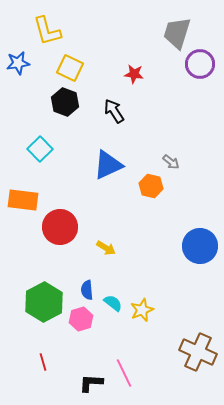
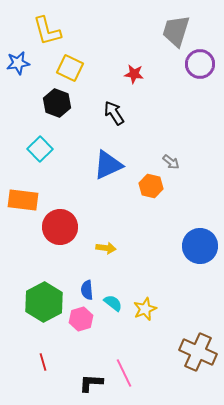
gray trapezoid: moved 1 px left, 2 px up
black hexagon: moved 8 px left, 1 px down
black arrow: moved 2 px down
yellow arrow: rotated 24 degrees counterclockwise
yellow star: moved 3 px right, 1 px up
